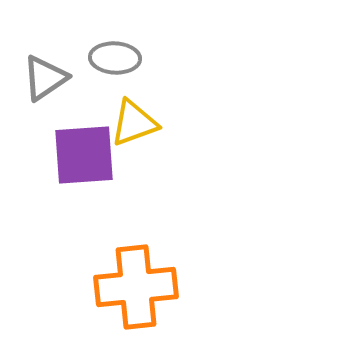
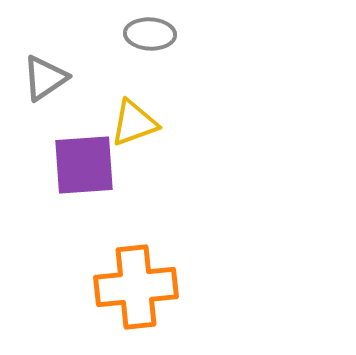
gray ellipse: moved 35 px right, 24 px up
purple square: moved 10 px down
